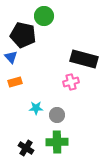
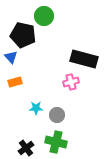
green cross: moved 1 px left; rotated 15 degrees clockwise
black cross: rotated 21 degrees clockwise
